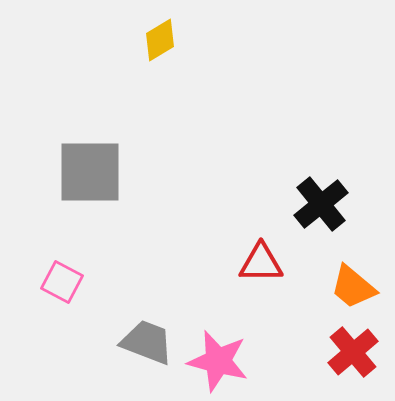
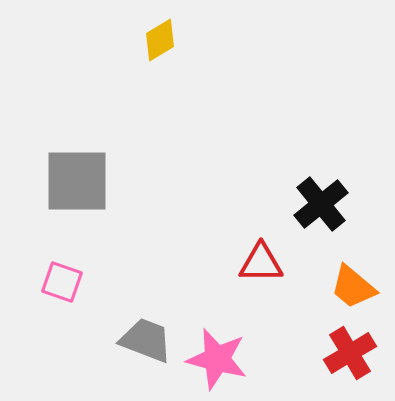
gray square: moved 13 px left, 9 px down
pink square: rotated 9 degrees counterclockwise
gray trapezoid: moved 1 px left, 2 px up
red cross: moved 3 px left, 1 px down; rotated 9 degrees clockwise
pink star: moved 1 px left, 2 px up
